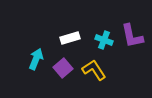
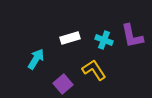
cyan arrow: rotated 10 degrees clockwise
purple square: moved 16 px down
